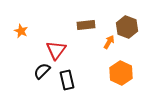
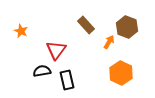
brown rectangle: rotated 54 degrees clockwise
black semicircle: rotated 36 degrees clockwise
